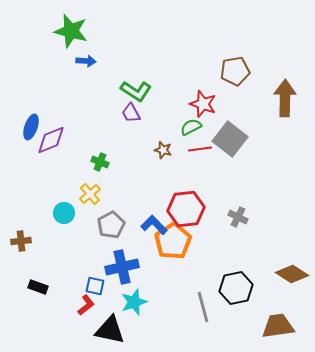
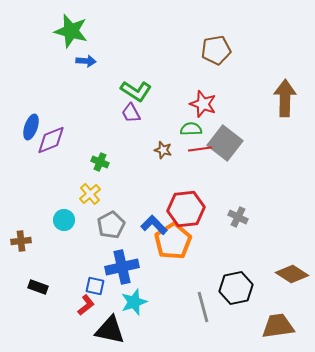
brown pentagon: moved 19 px left, 21 px up
green semicircle: moved 2 px down; rotated 25 degrees clockwise
gray square: moved 5 px left, 4 px down
cyan circle: moved 7 px down
